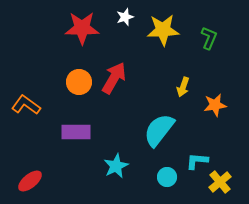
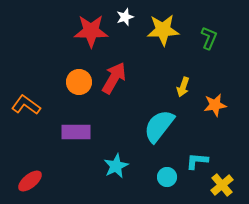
red star: moved 9 px right, 3 px down
cyan semicircle: moved 4 px up
yellow cross: moved 2 px right, 3 px down
